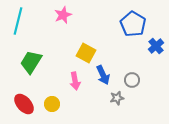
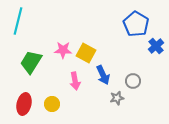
pink star: moved 35 px down; rotated 24 degrees clockwise
blue pentagon: moved 3 px right
gray circle: moved 1 px right, 1 px down
red ellipse: rotated 55 degrees clockwise
